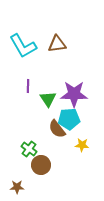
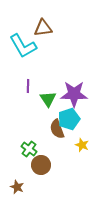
brown triangle: moved 14 px left, 16 px up
cyan pentagon: rotated 15 degrees counterclockwise
brown semicircle: rotated 18 degrees clockwise
yellow star: rotated 16 degrees clockwise
brown star: rotated 24 degrees clockwise
